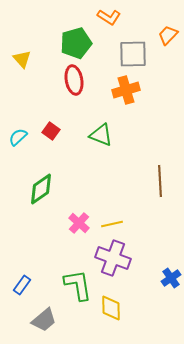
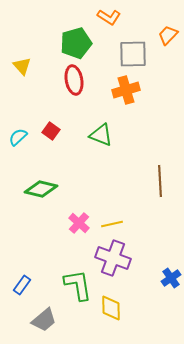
yellow triangle: moved 7 px down
green diamond: rotated 48 degrees clockwise
